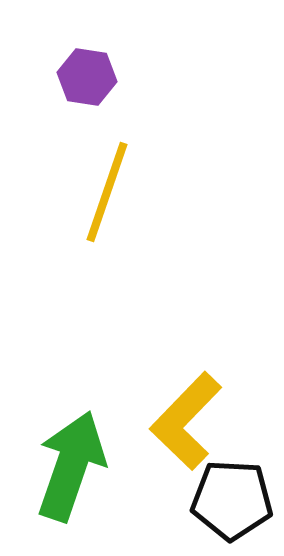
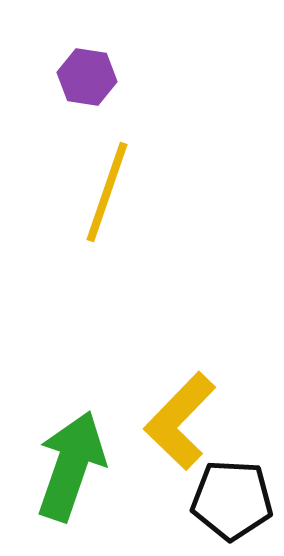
yellow L-shape: moved 6 px left
